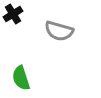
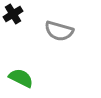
green semicircle: rotated 135 degrees clockwise
